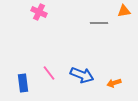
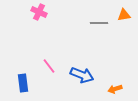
orange triangle: moved 4 px down
pink line: moved 7 px up
orange arrow: moved 1 px right, 6 px down
